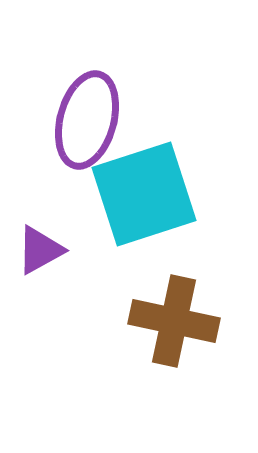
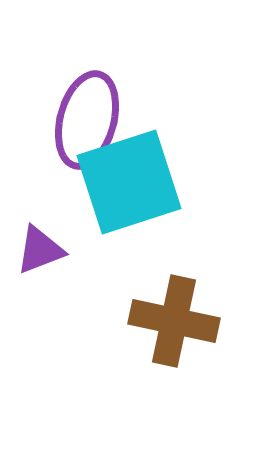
cyan square: moved 15 px left, 12 px up
purple triangle: rotated 8 degrees clockwise
